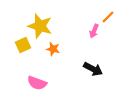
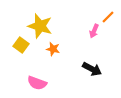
yellow square: moved 2 px left; rotated 28 degrees counterclockwise
black arrow: moved 1 px left
